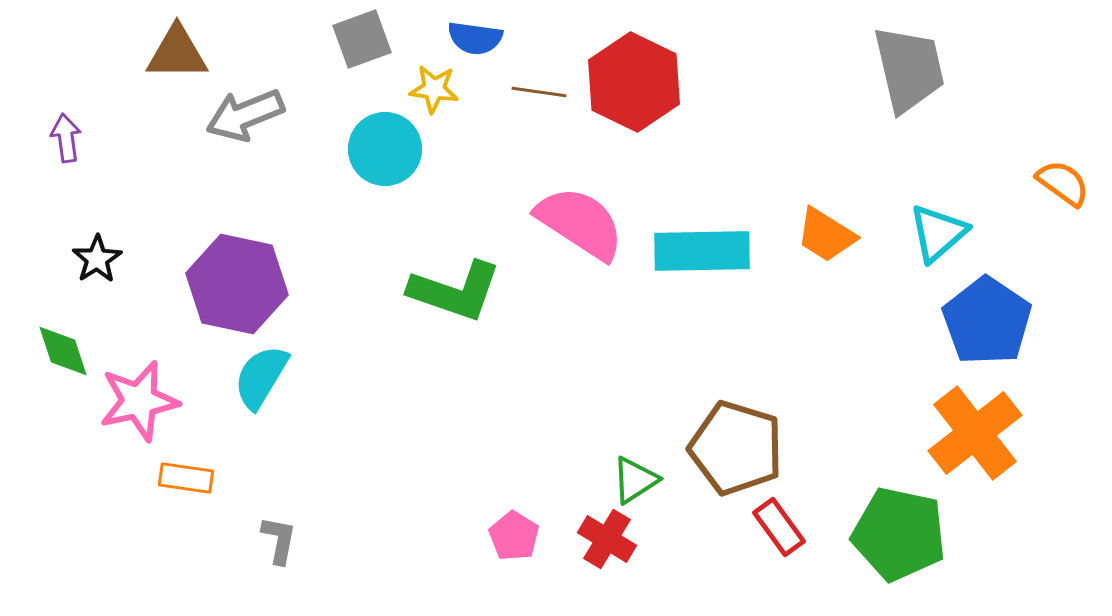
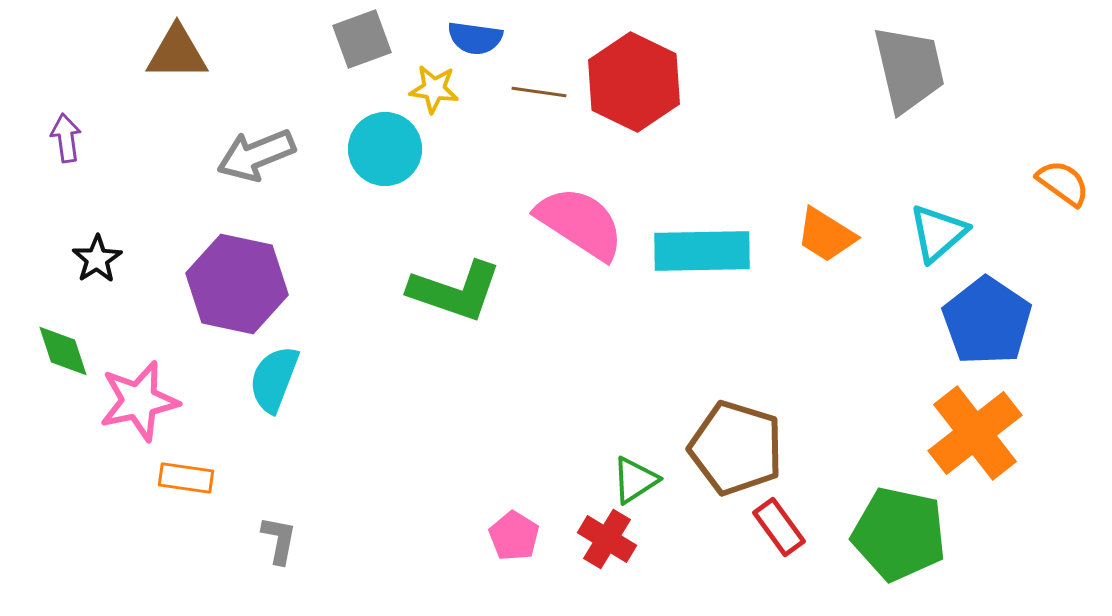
gray arrow: moved 11 px right, 40 px down
cyan semicircle: moved 13 px right, 2 px down; rotated 10 degrees counterclockwise
